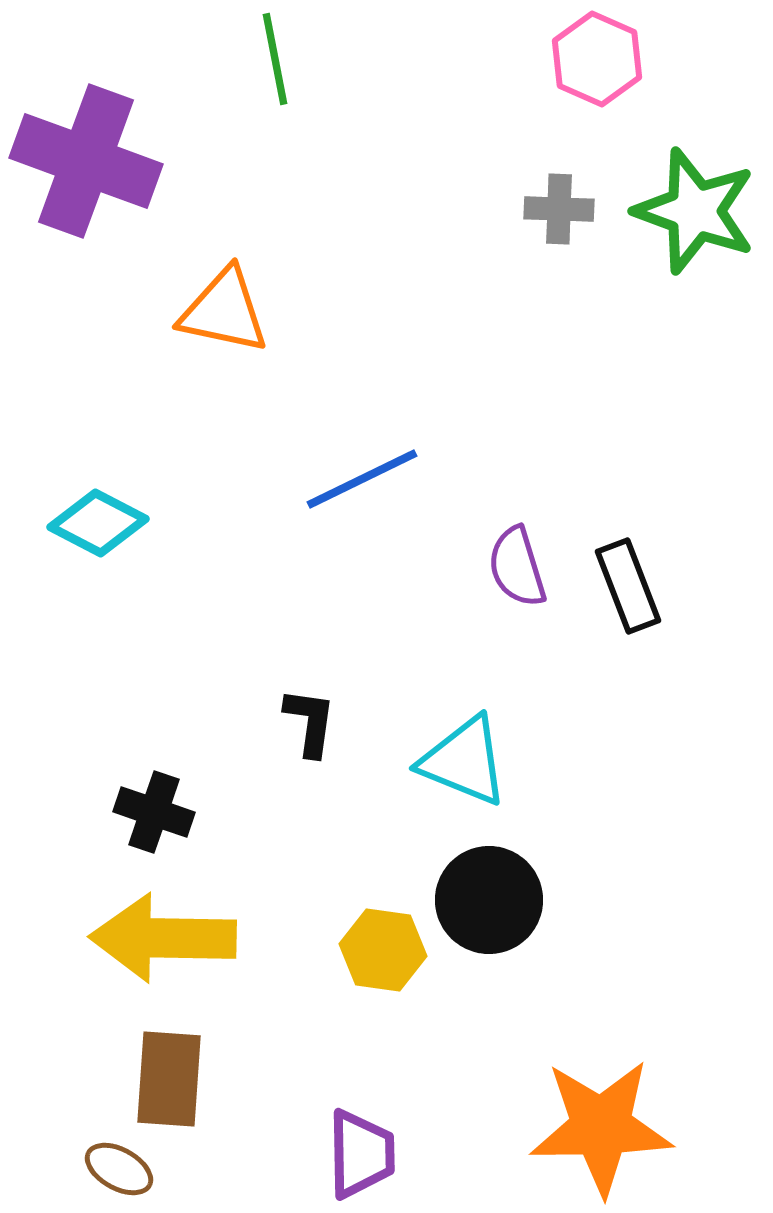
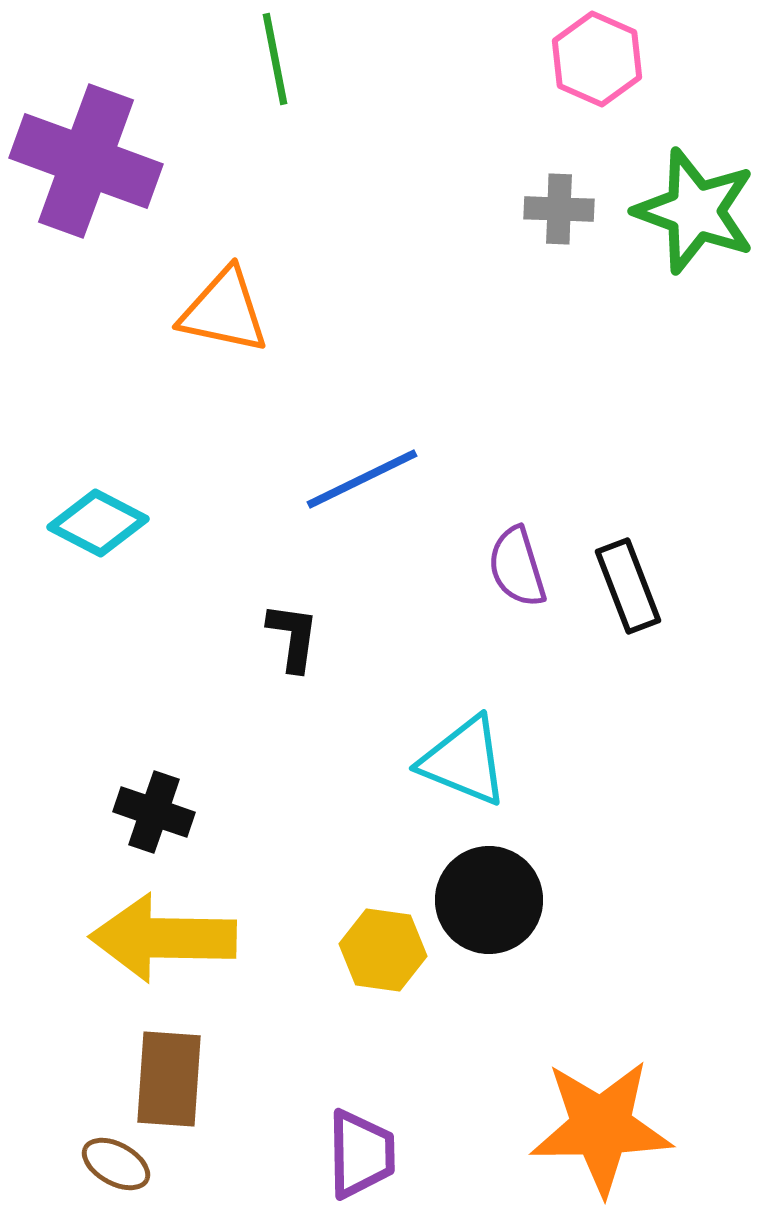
black L-shape: moved 17 px left, 85 px up
brown ellipse: moved 3 px left, 5 px up
